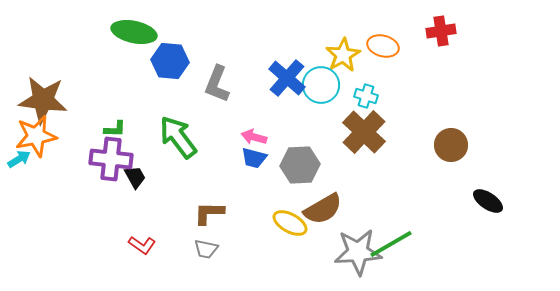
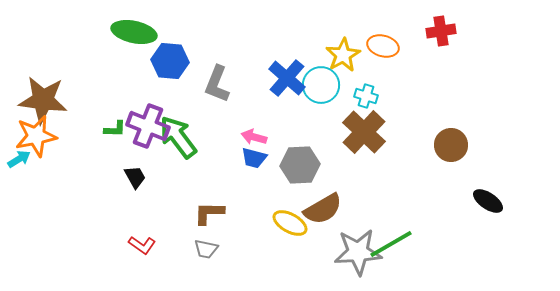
purple cross: moved 37 px right, 33 px up; rotated 15 degrees clockwise
